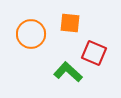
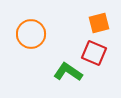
orange square: moved 29 px right; rotated 20 degrees counterclockwise
green L-shape: rotated 8 degrees counterclockwise
